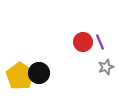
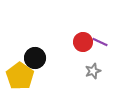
purple line: rotated 42 degrees counterclockwise
gray star: moved 13 px left, 4 px down
black circle: moved 4 px left, 15 px up
